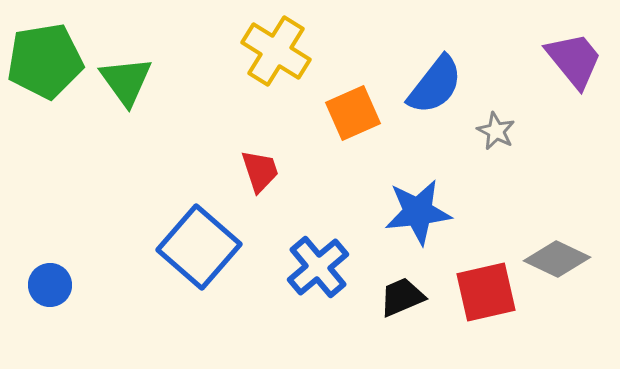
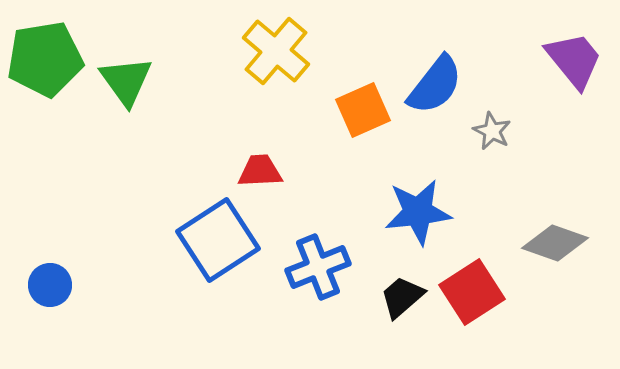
yellow cross: rotated 8 degrees clockwise
green pentagon: moved 2 px up
orange square: moved 10 px right, 3 px up
gray star: moved 4 px left
red trapezoid: rotated 75 degrees counterclockwise
blue square: moved 19 px right, 7 px up; rotated 16 degrees clockwise
gray diamond: moved 2 px left, 16 px up; rotated 6 degrees counterclockwise
blue cross: rotated 18 degrees clockwise
red square: moved 14 px left; rotated 20 degrees counterclockwise
black trapezoid: rotated 18 degrees counterclockwise
